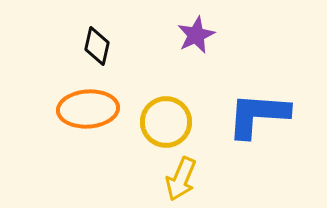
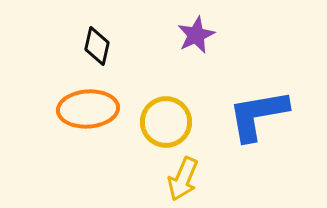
blue L-shape: rotated 14 degrees counterclockwise
yellow arrow: moved 2 px right
